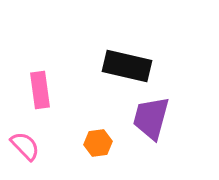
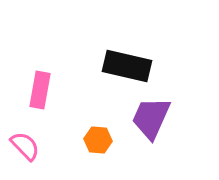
pink rectangle: rotated 18 degrees clockwise
purple trapezoid: rotated 9 degrees clockwise
orange hexagon: moved 3 px up; rotated 12 degrees clockwise
